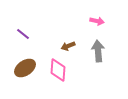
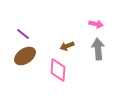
pink arrow: moved 1 px left, 3 px down
brown arrow: moved 1 px left
gray arrow: moved 2 px up
brown ellipse: moved 12 px up
